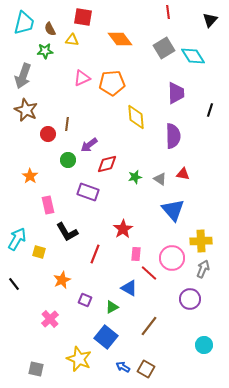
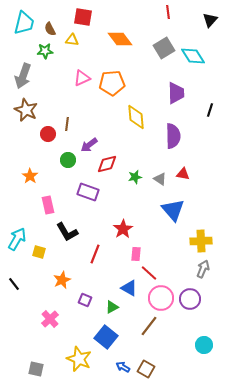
pink circle at (172, 258): moved 11 px left, 40 px down
